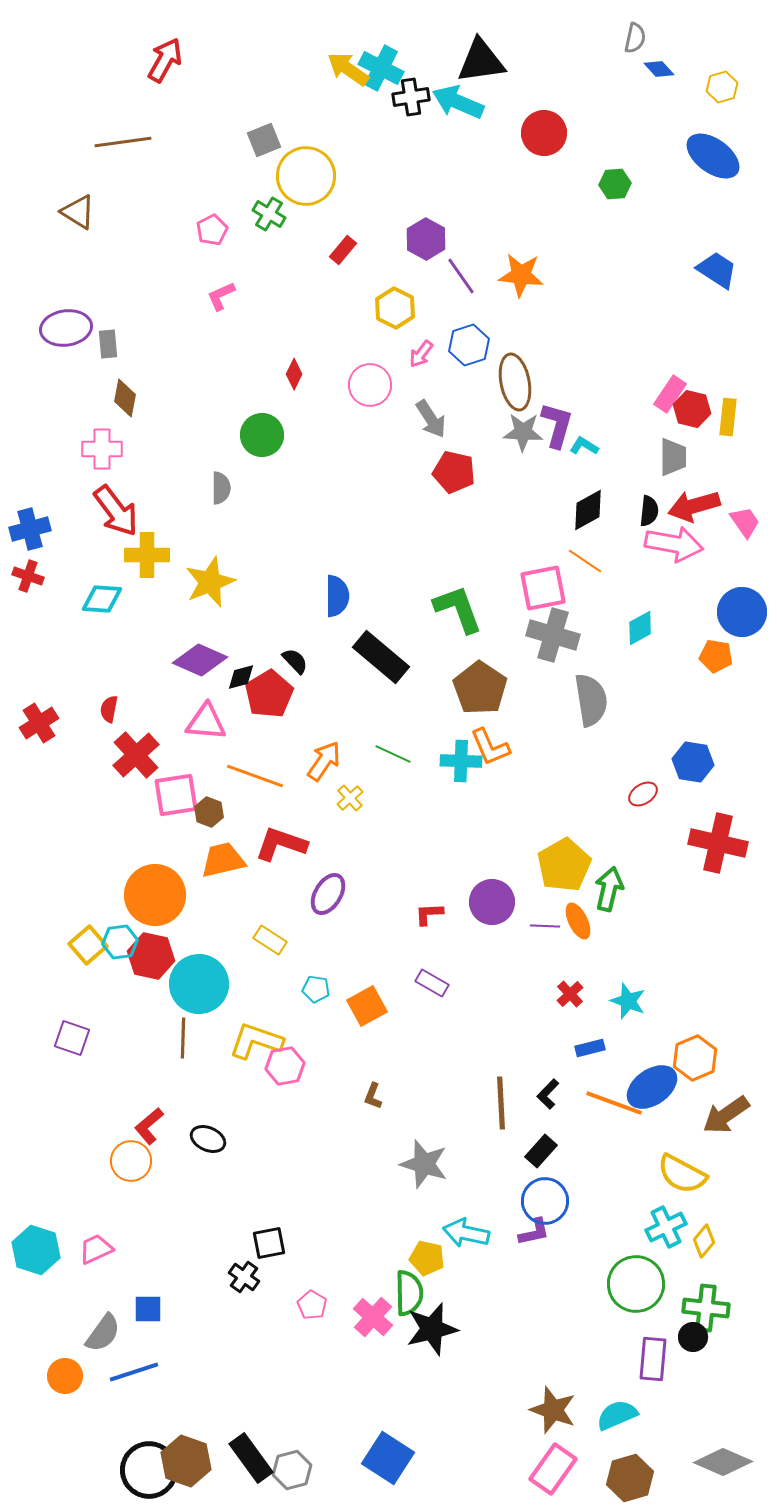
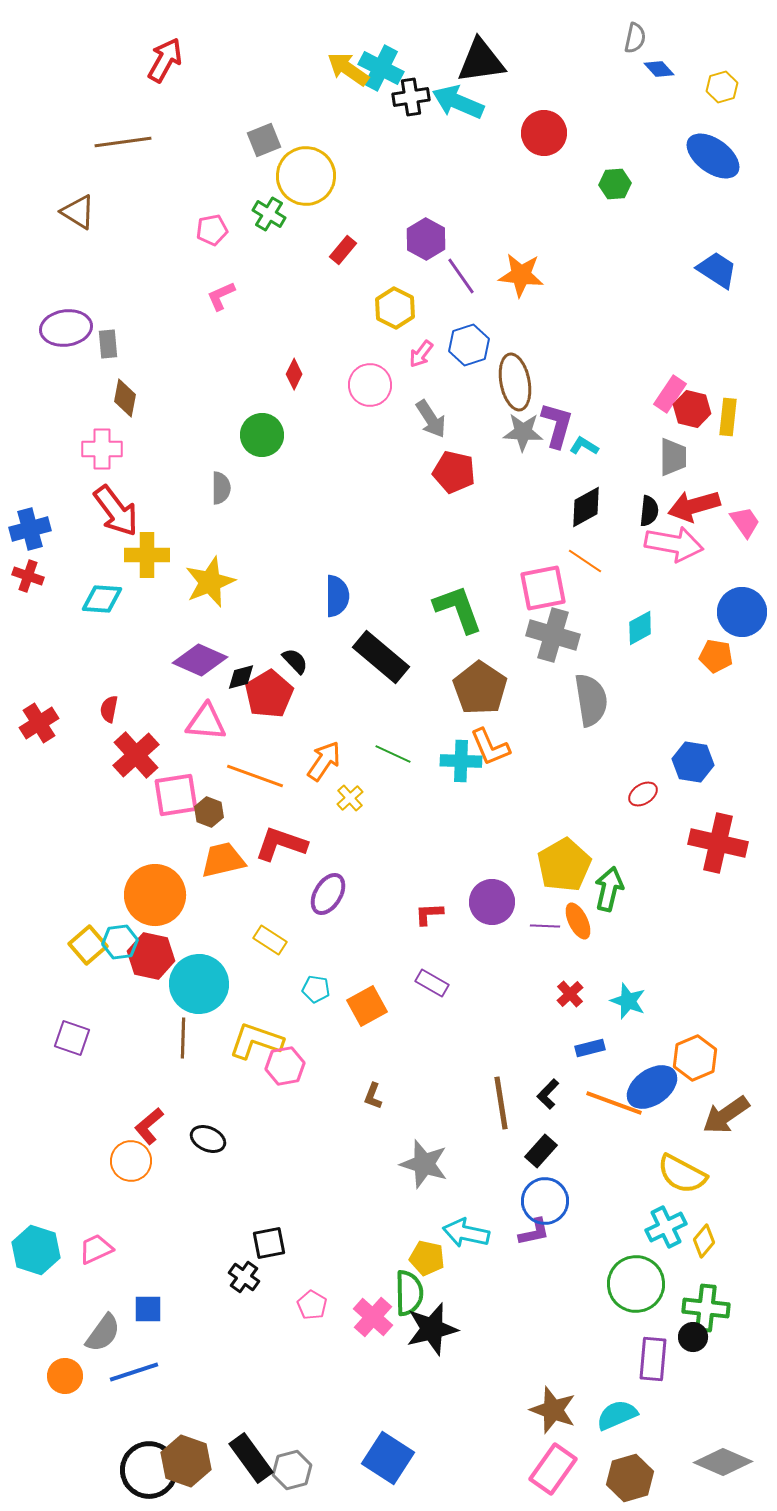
pink pentagon at (212, 230): rotated 16 degrees clockwise
black diamond at (588, 510): moved 2 px left, 3 px up
brown line at (501, 1103): rotated 6 degrees counterclockwise
